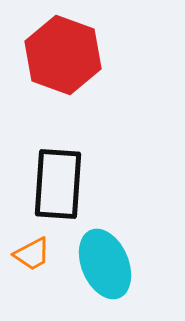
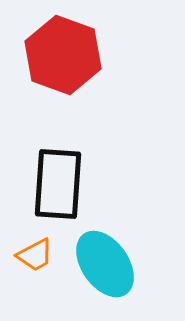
orange trapezoid: moved 3 px right, 1 px down
cyan ellipse: rotated 12 degrees counterclockwise
